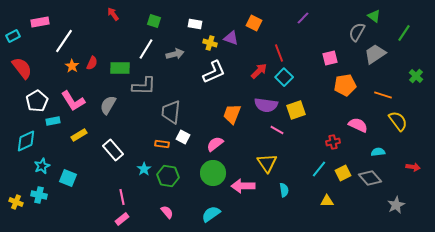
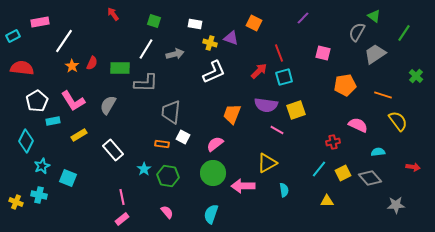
pink square at (330, 58): moved 7 px left, 5 px up; rotated 28 degrees clockwise
red semicircle at (22, 68): rotated 45 degrees counterclockwise
cyan square at (284, 77): rotated 30 degrees clockwise
gray L-shape at (144, 86): moved 2 px right, 3 px up
cyan diamond at (26, 141): rotated 40 degrees counterclockwise
yellow triangle at (267, 163): rotated 35 degrees clockwise
gray star at (396, 205): rotated 24 degrees clockwise
cyan semicircle at (211, 214): rotated 36 degrees counterclockwise
